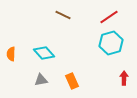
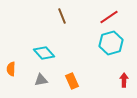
brown line: moved 1 px left, 1 px down; rotated 42 degrees clockwise
orange semicircle: moved 15 px down
red arrow: moved 2 px down
